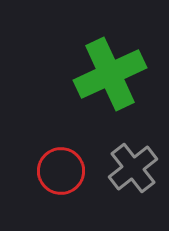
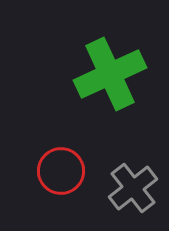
gray cross: moved 20 px down
